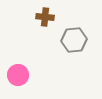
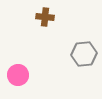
gray hexagon: moved 10 px right, 14 px down
